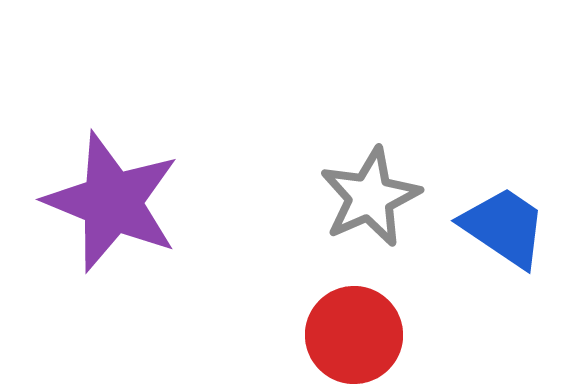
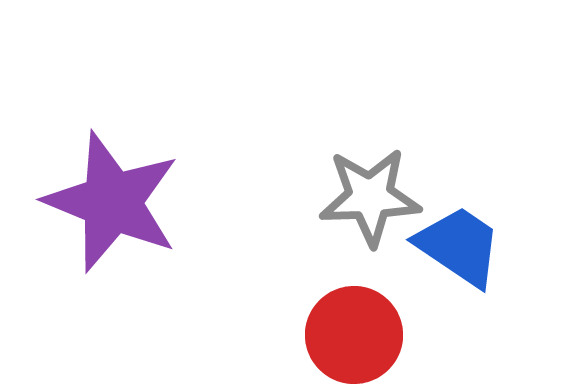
gray star: rotated 22 degrees clockwise
blue trapezoid: moved 45 px left, 19 px down
